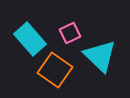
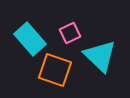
orange square: rotated 16 degrees counterclockwise
